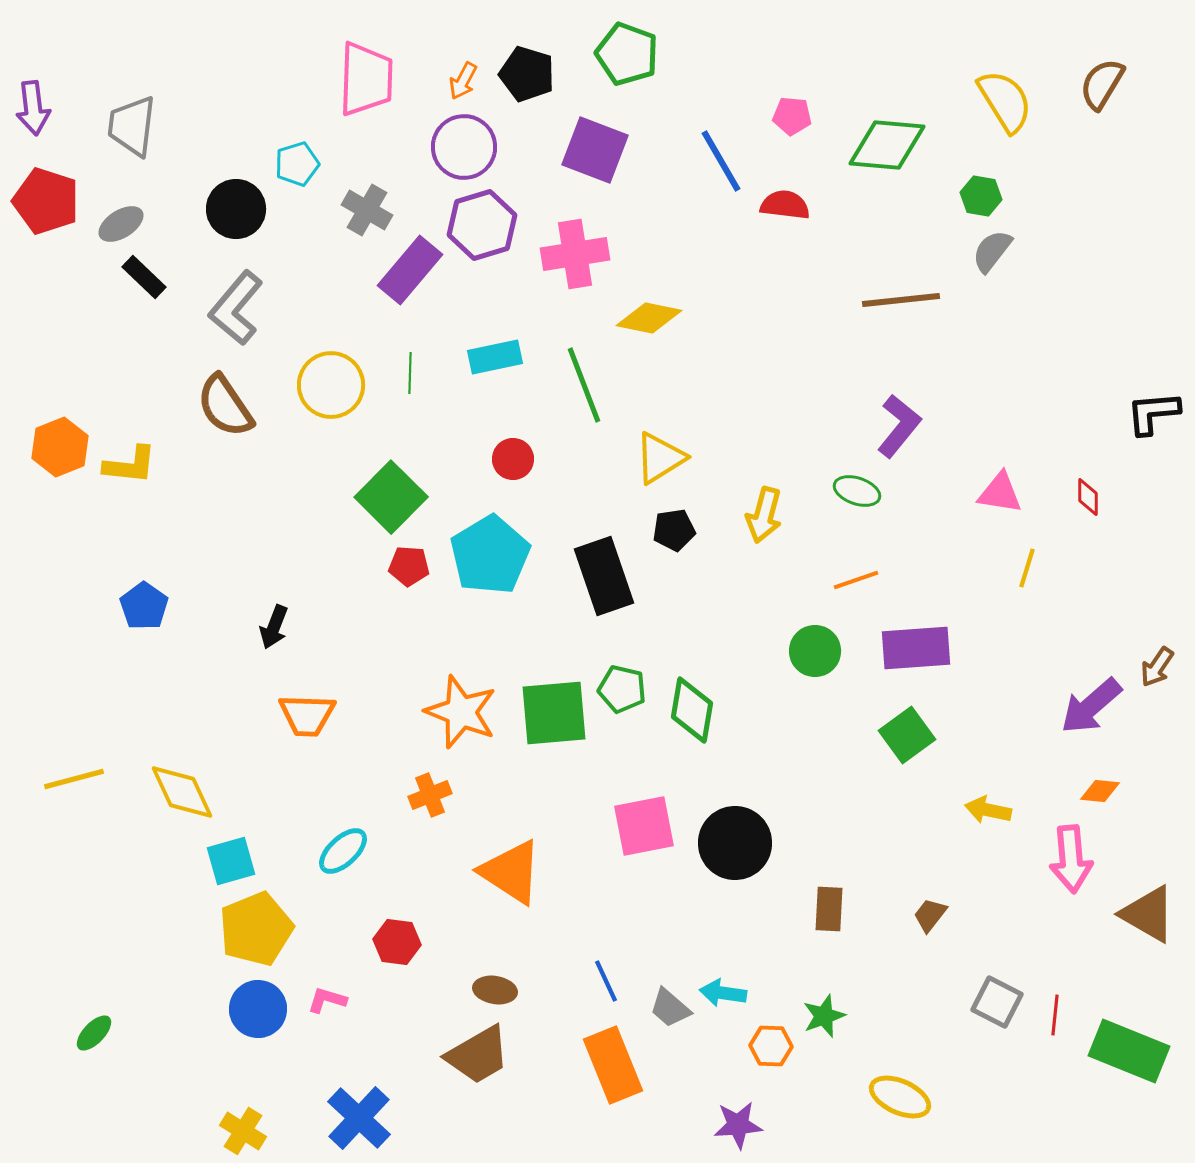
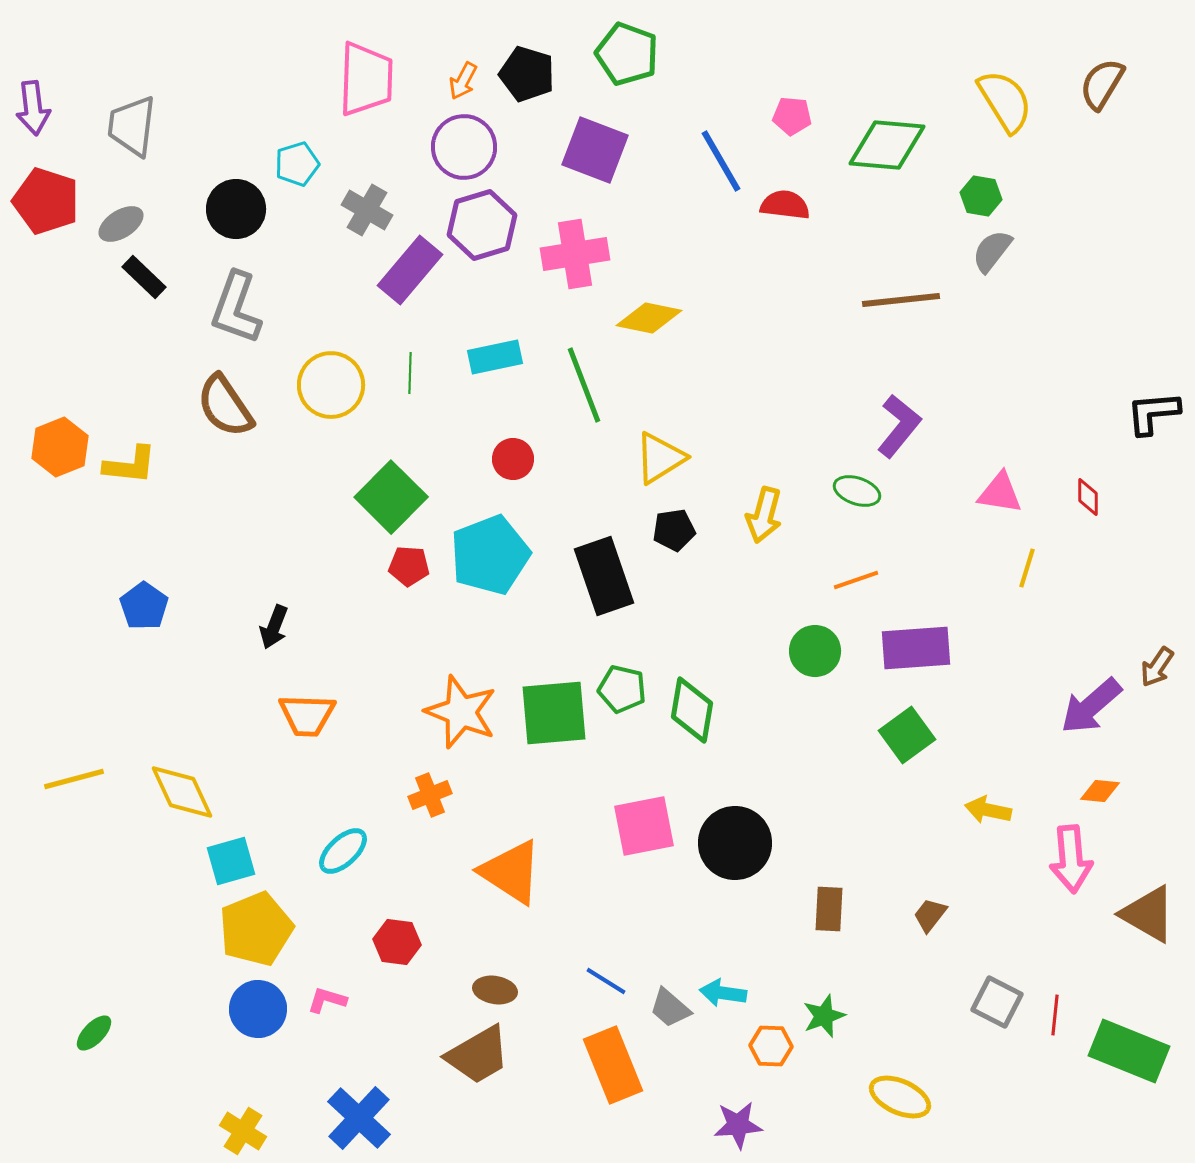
gray L-shape at (236, 308): rotated 20 degrees counterclockwise
cyan pentagon at (490, 555): rotated 10 degrees clockwise
blue line at (606, 981): rotated 33 degrees counterclockwise
